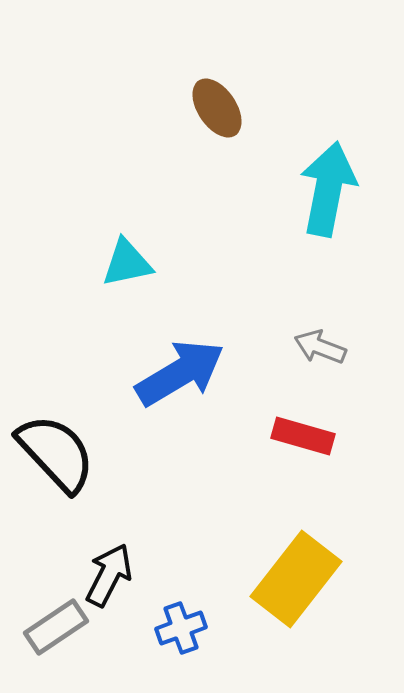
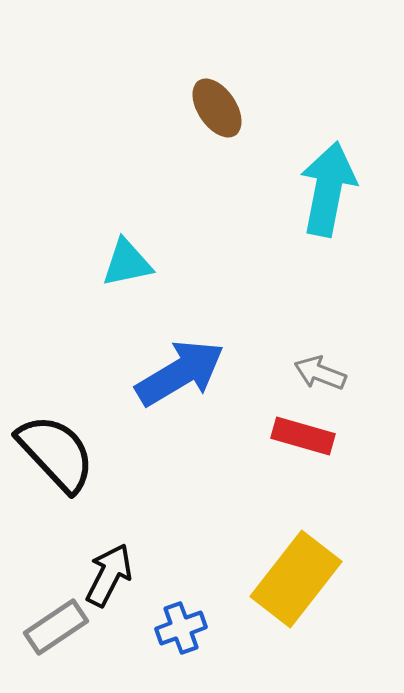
gray arrow: moved 26 px down
